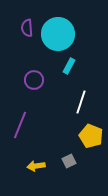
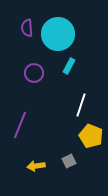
purple circle: moved 7 px up
white line: moved 3 px down
